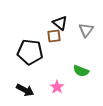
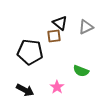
gray triangle: moved 3 px up; rotated 28 degrees clockwise
